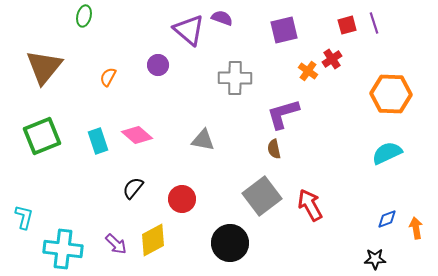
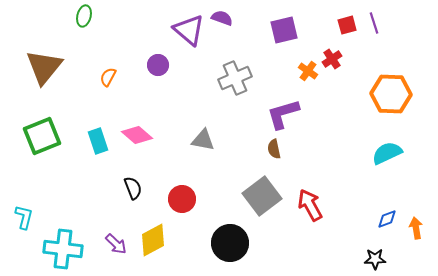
gray cross: rotated 24 degrees counterclockwise
black semicircle: rotated 120 degrees clockwise
